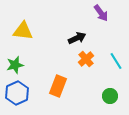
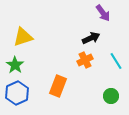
purple arrow: moved 2 px right
yellow triangle: moved 6 px down; rotated 25 degrees counterclockwise
black arrow: moved 14 px right
orange cross: moved 1 px left, 1 px down; rotated 14 degrees clockwise
green star: rotated 24 degrees counterclockwise
green circle: moved 1 px right
